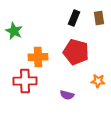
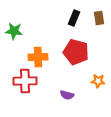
green star: rotated 18 degrees counterclockwise
